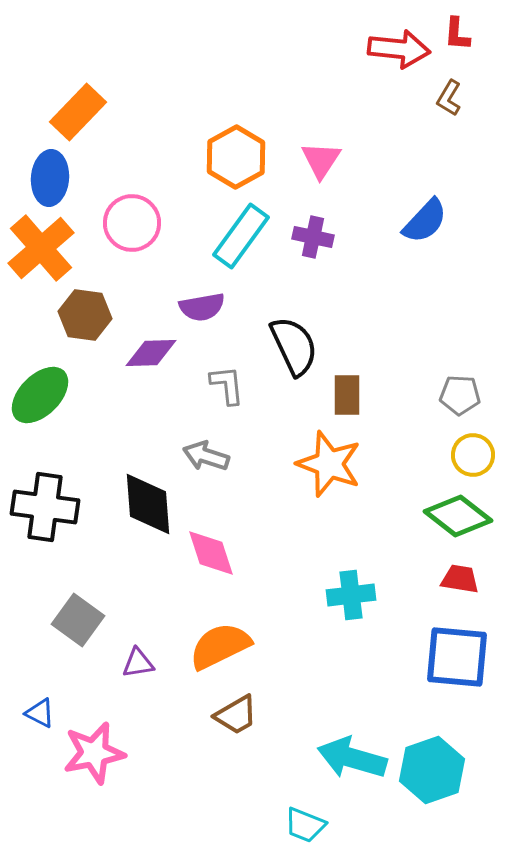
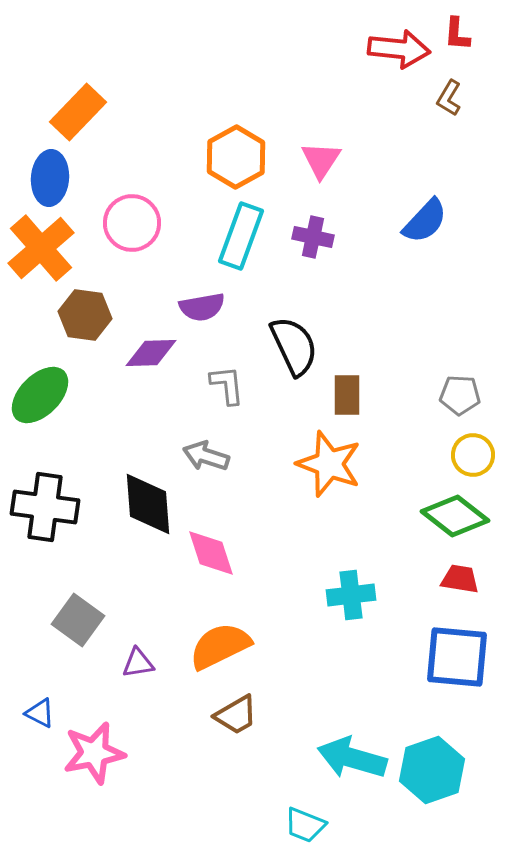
cyan rectangle: rotated 16 degrees counterclockwise
green diamond: moved 3 px left
